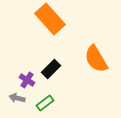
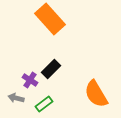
orange semicircle: moved 35 px down
purple cross: moved 3 px right
gray arrow: moved 1 px left
green rectangle: moved 1 px left, 1 px down
